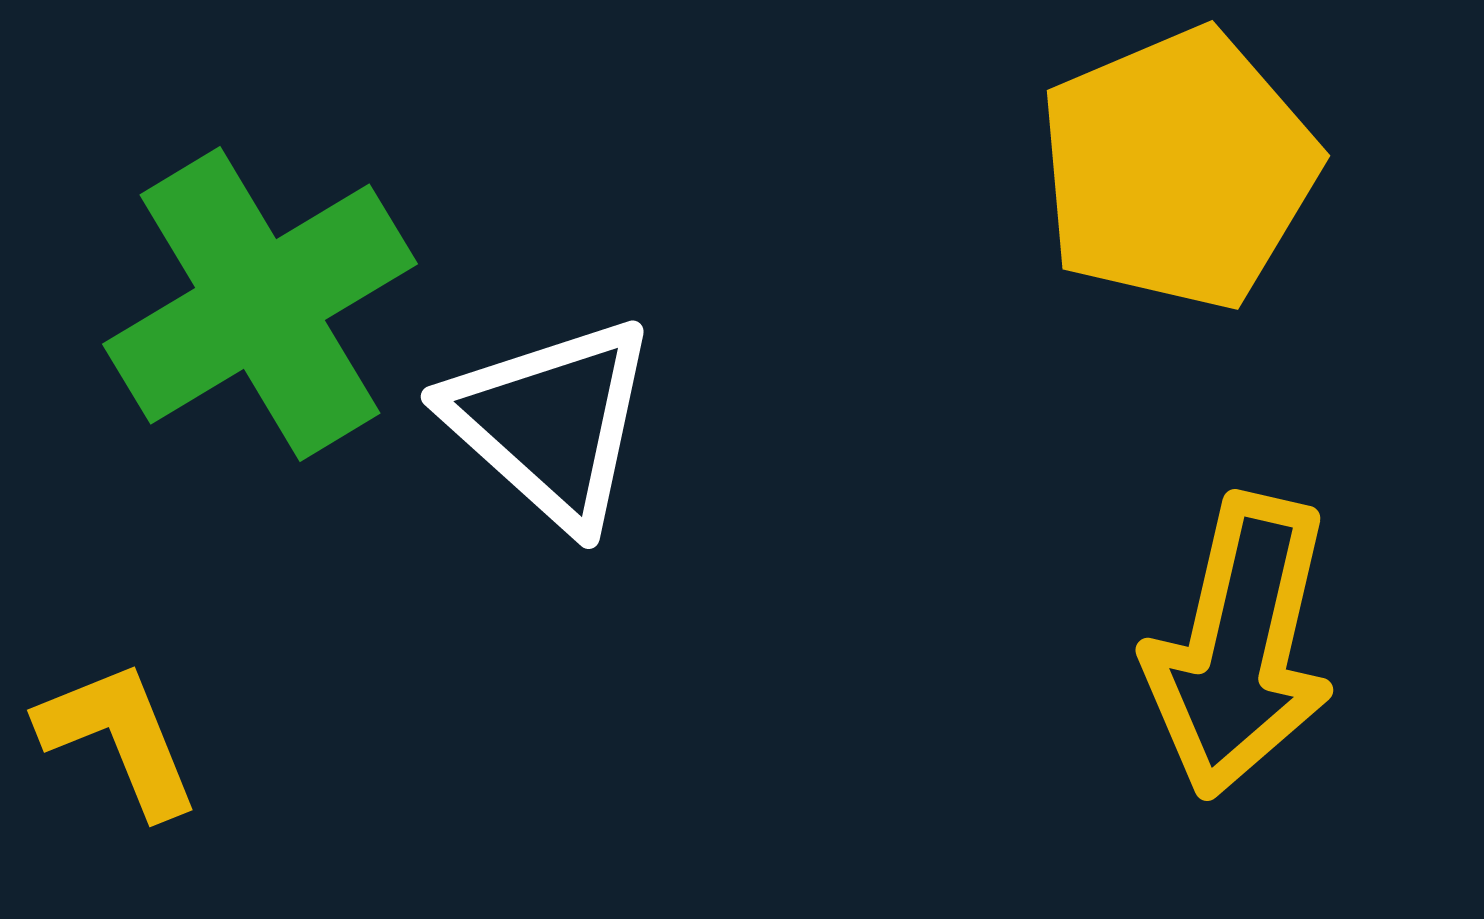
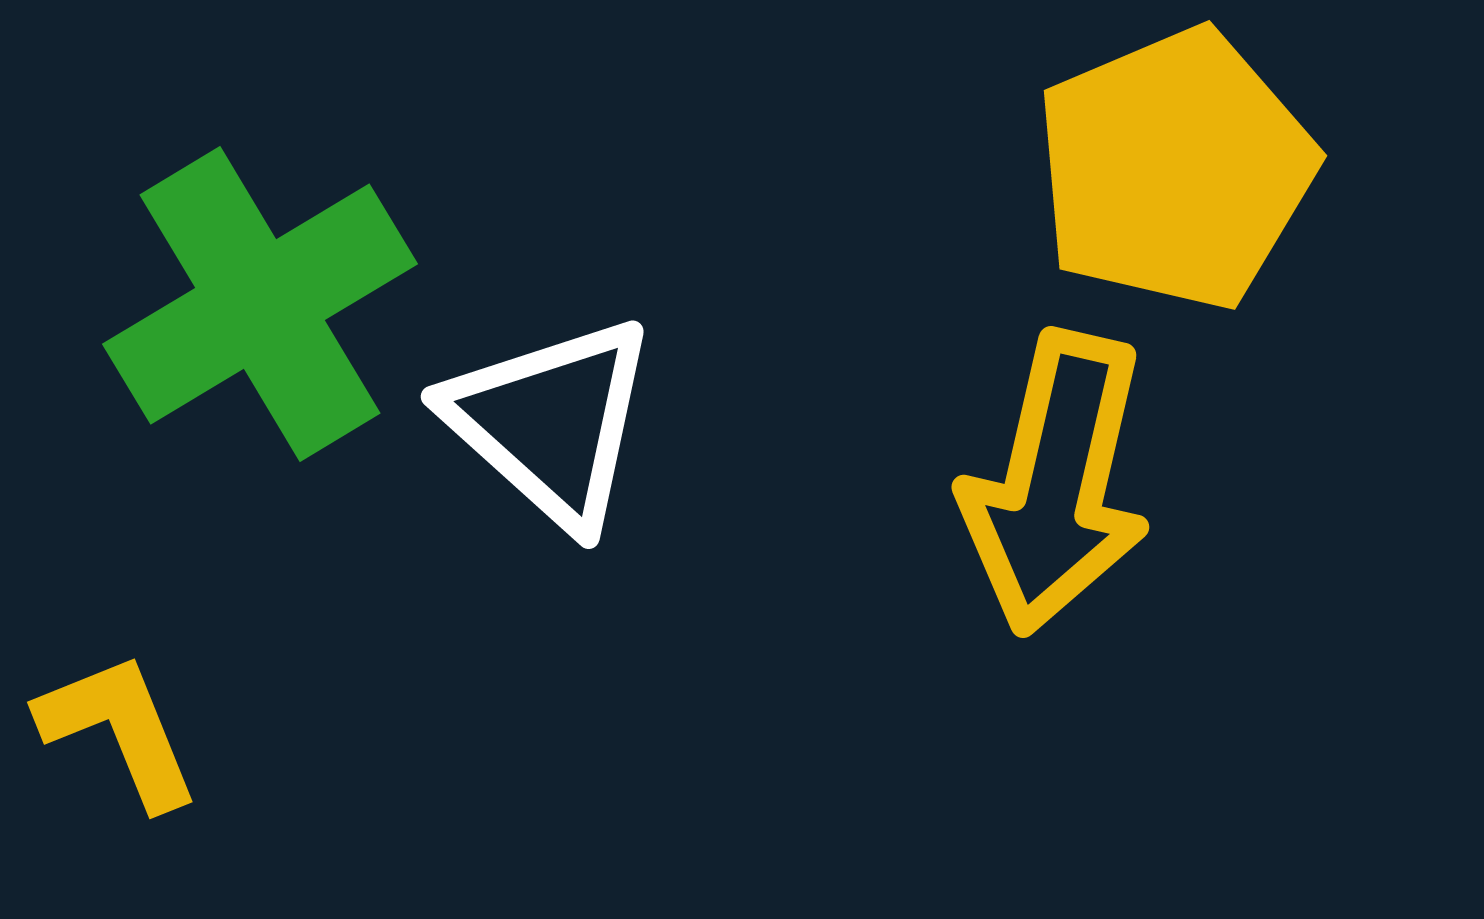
yellow pentagon: moved 3 px left
yellow arrow: moved 184 px left, 163 px up
yellow L-shape: moved 8 px up
